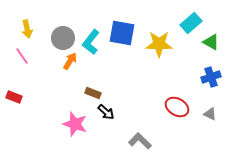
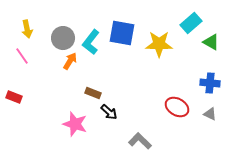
blue cross: moved 1 px left, 6 px down; rotated 24 degrees clockwise
black arrow: moved 3 px right
